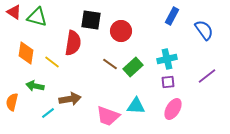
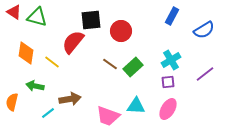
black square: rotated 15 degrees counterclockwise
blue semicircle: rotated 95 degrees clockwise
red semicircle: moved 1 px up; rotated 150 degrees counterclockwise
cyan cross: moved 4 px right, 1 px down; rotated 18 degrees counterclockwise
purple line: moved 2 px left, 2 px up
pink ellipse: moved 5 px left
